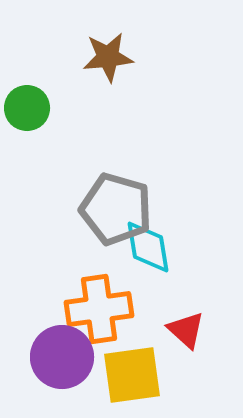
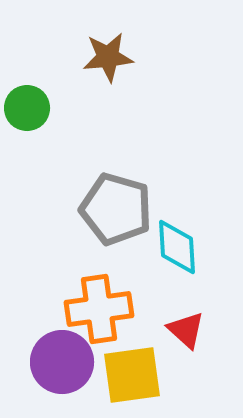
cyan diamond: moved 29 px right; rotated 6 degrees clockwise
purple circle: moved 5 px down
